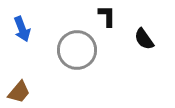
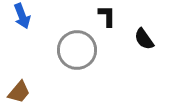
blue arrow: moved 13 px up
